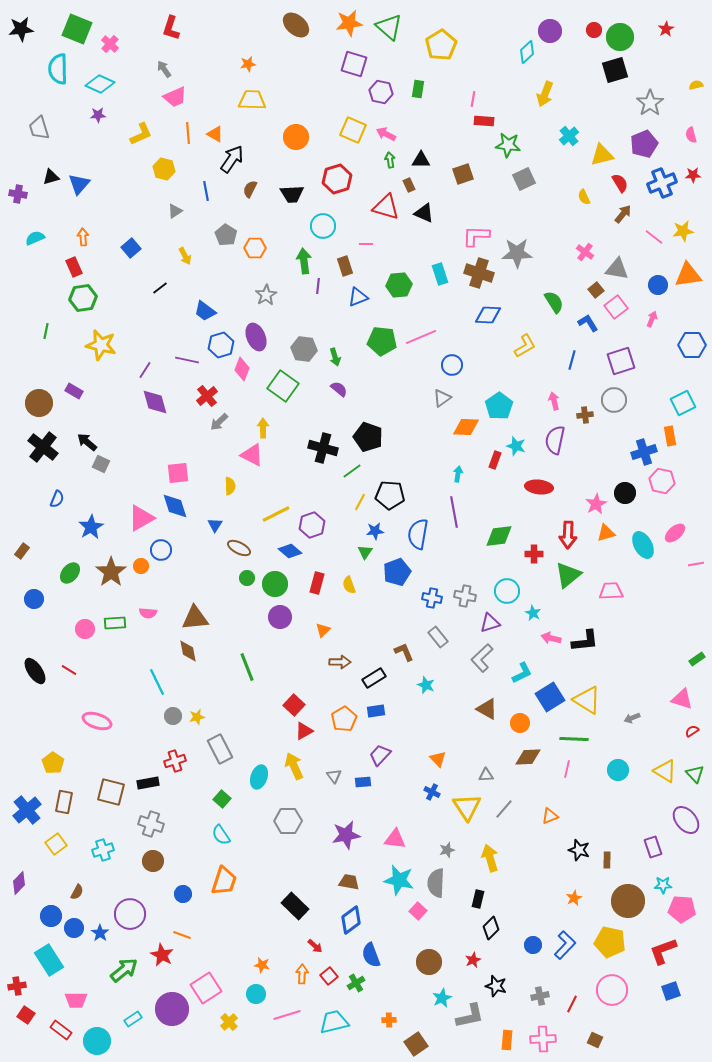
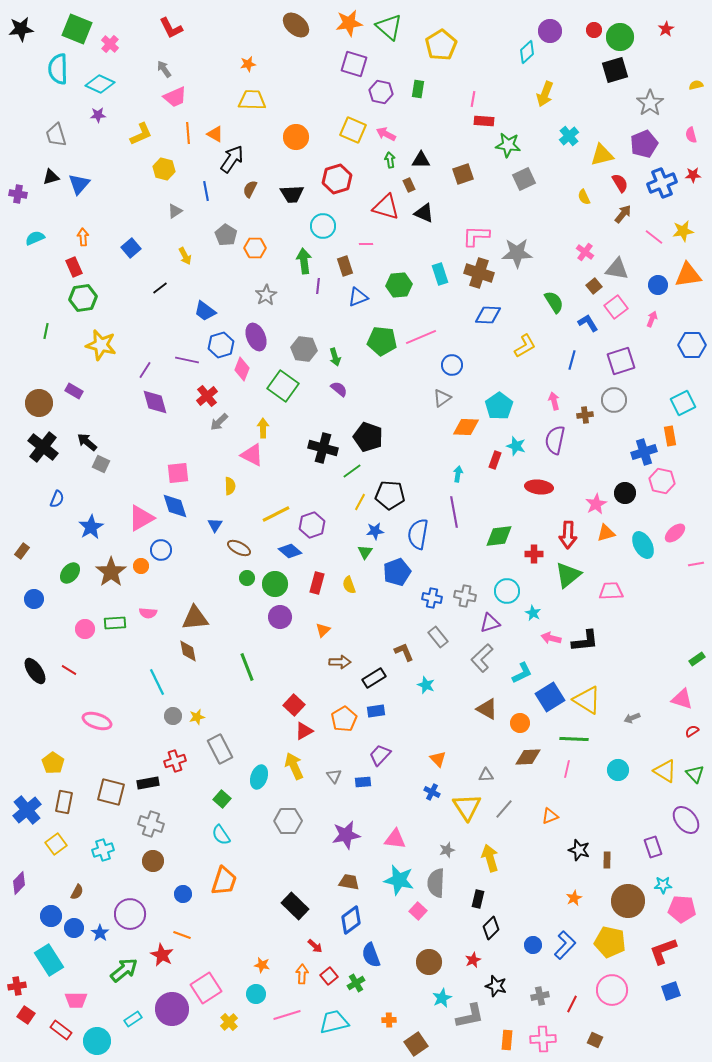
red L-shape at (171, 28): rotated 45 degrees counterclockwise
gray trapezoid at (39, 128): moved 17 px right, 7 px down
brown square at (596, 290): moved 2 px left, 4 px up
